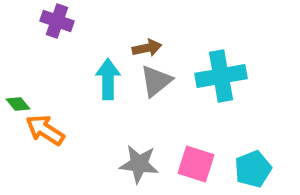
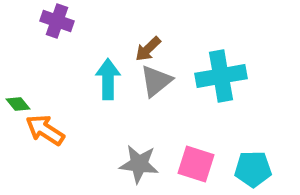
brown arrow: moved 1 px right, 1 px down; rotated 148 degrees clockwise
cyan pentagon: rotated 21 degrees clockwise
